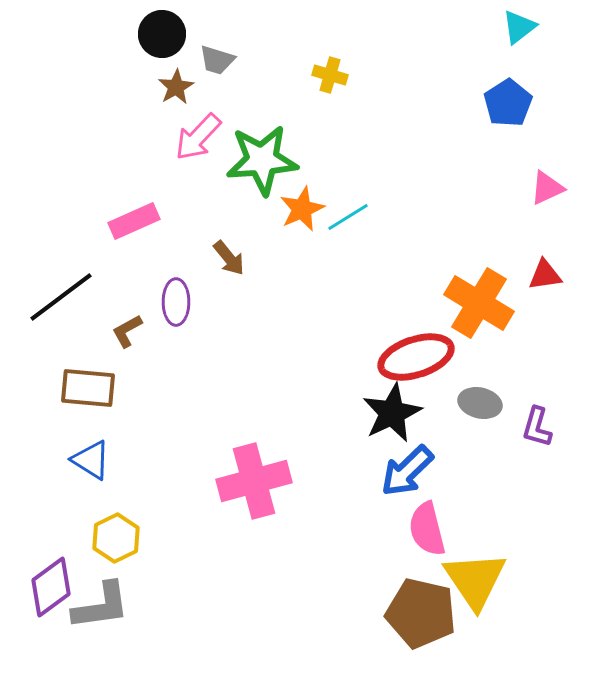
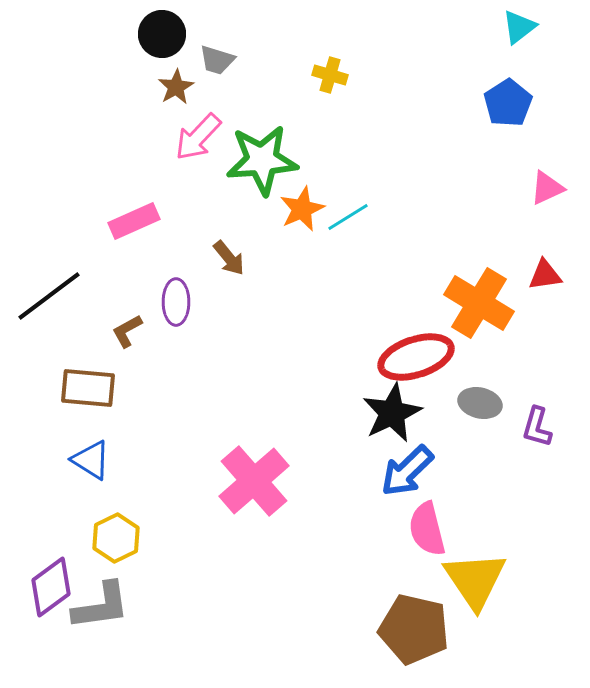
black line: moved 12 px left, 1 px up
pink cross: rotated 26 degrees counterclockwise
brown pentagon: moved 7 px left, 16 px down
